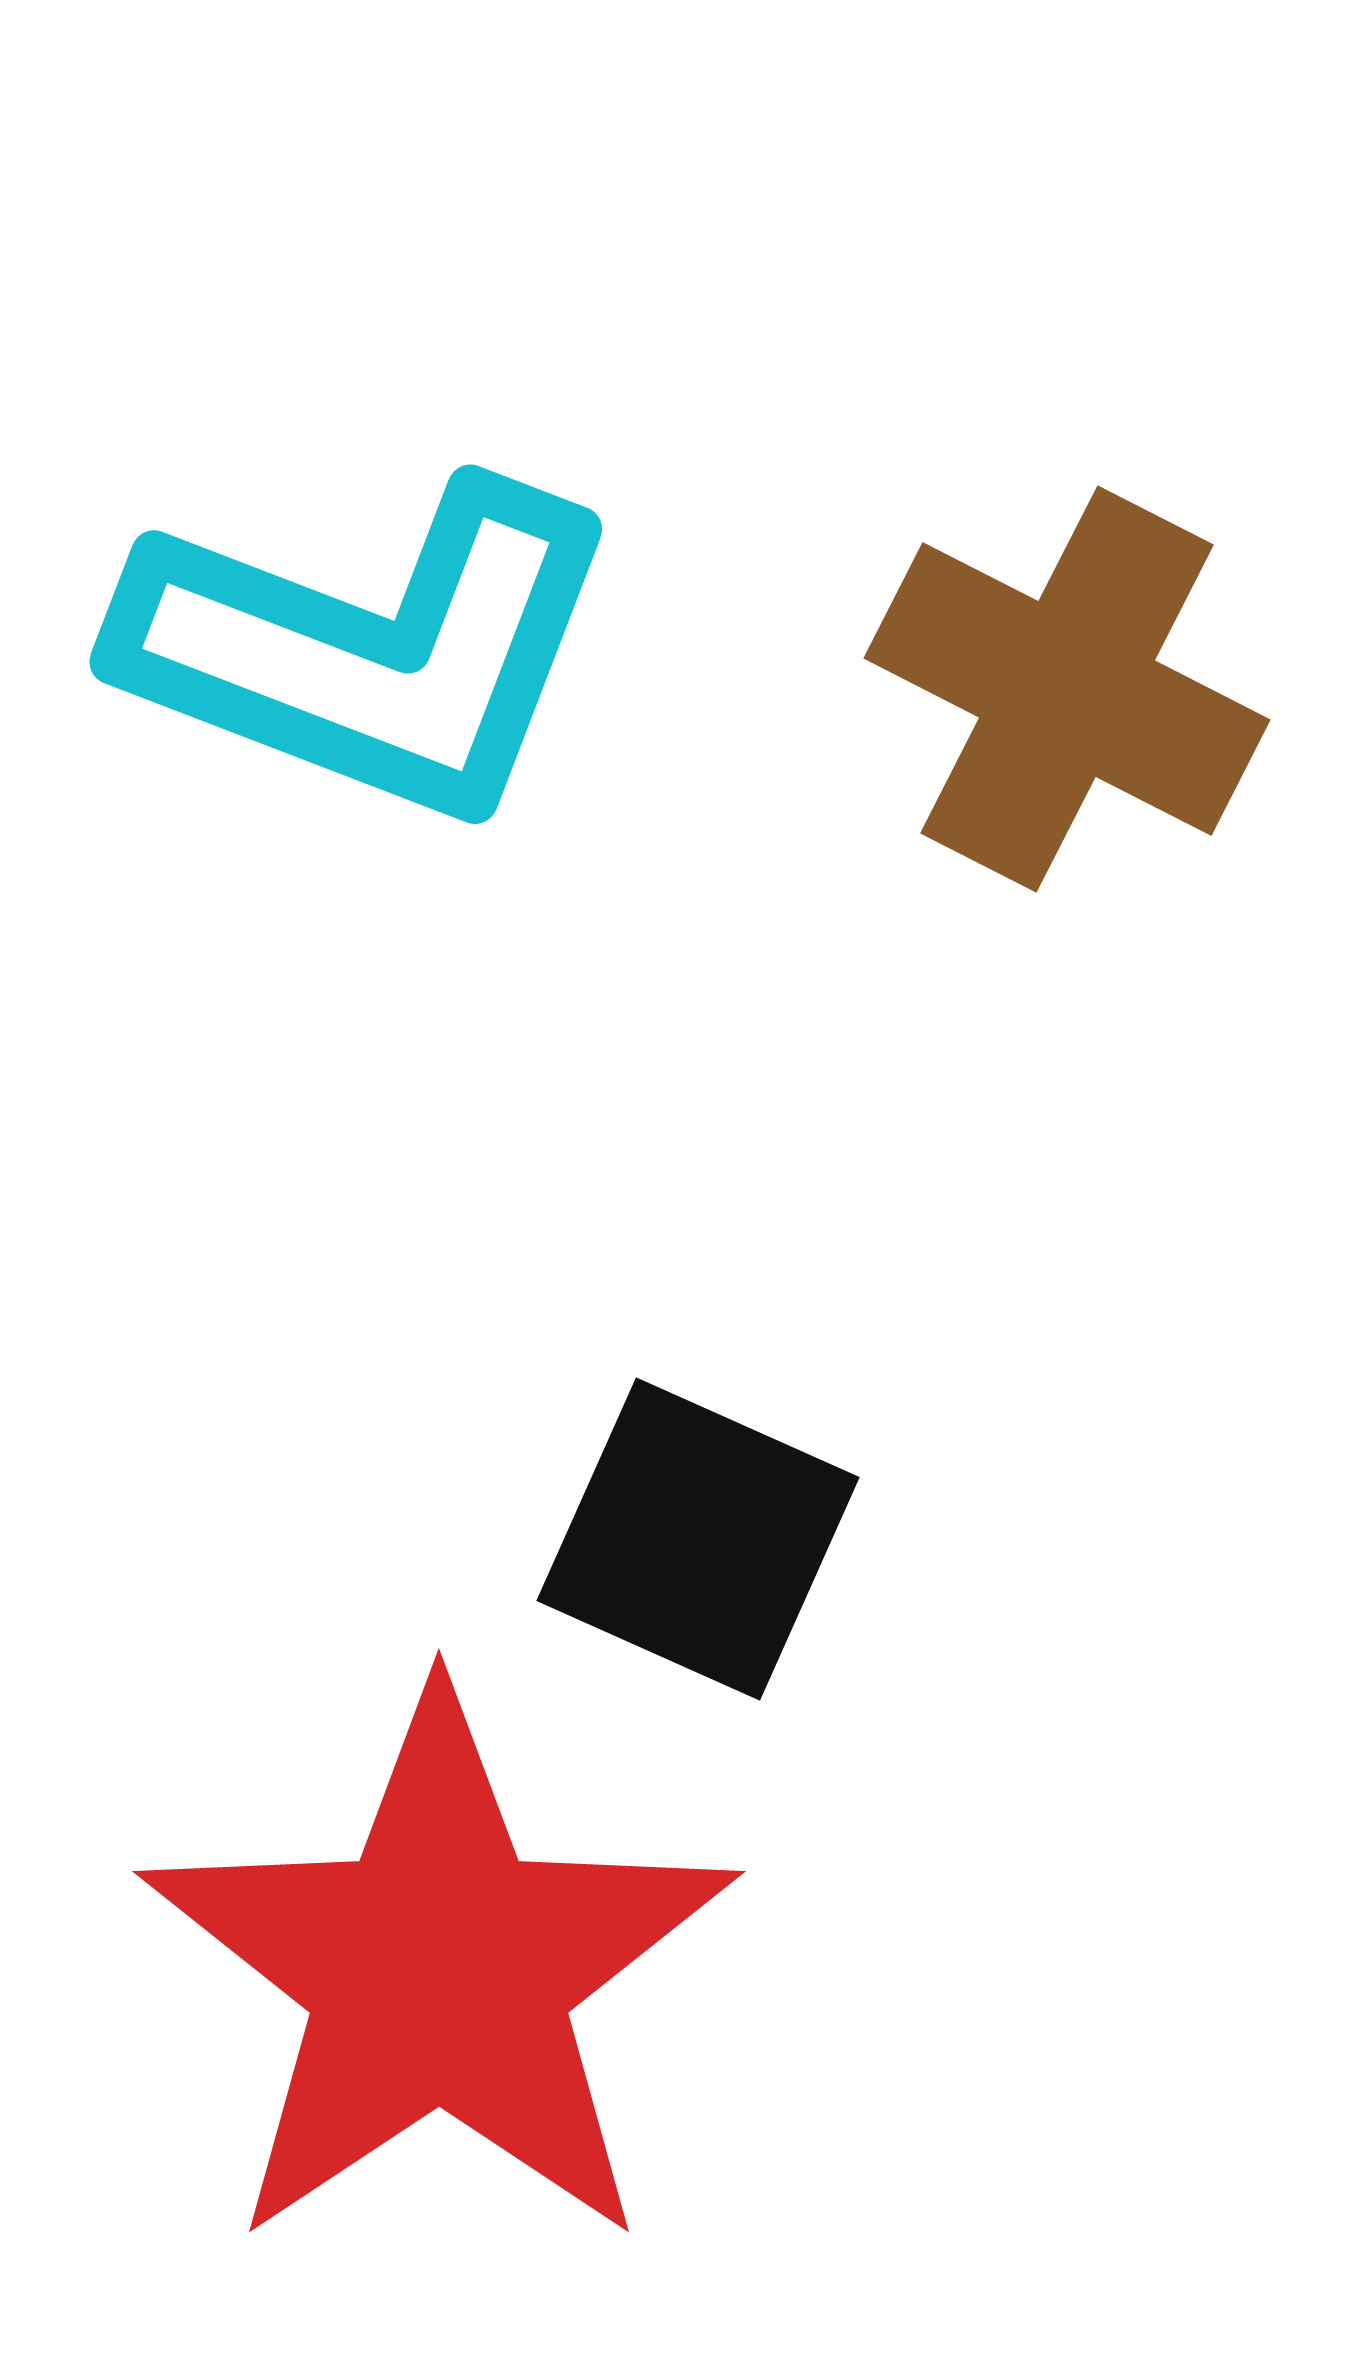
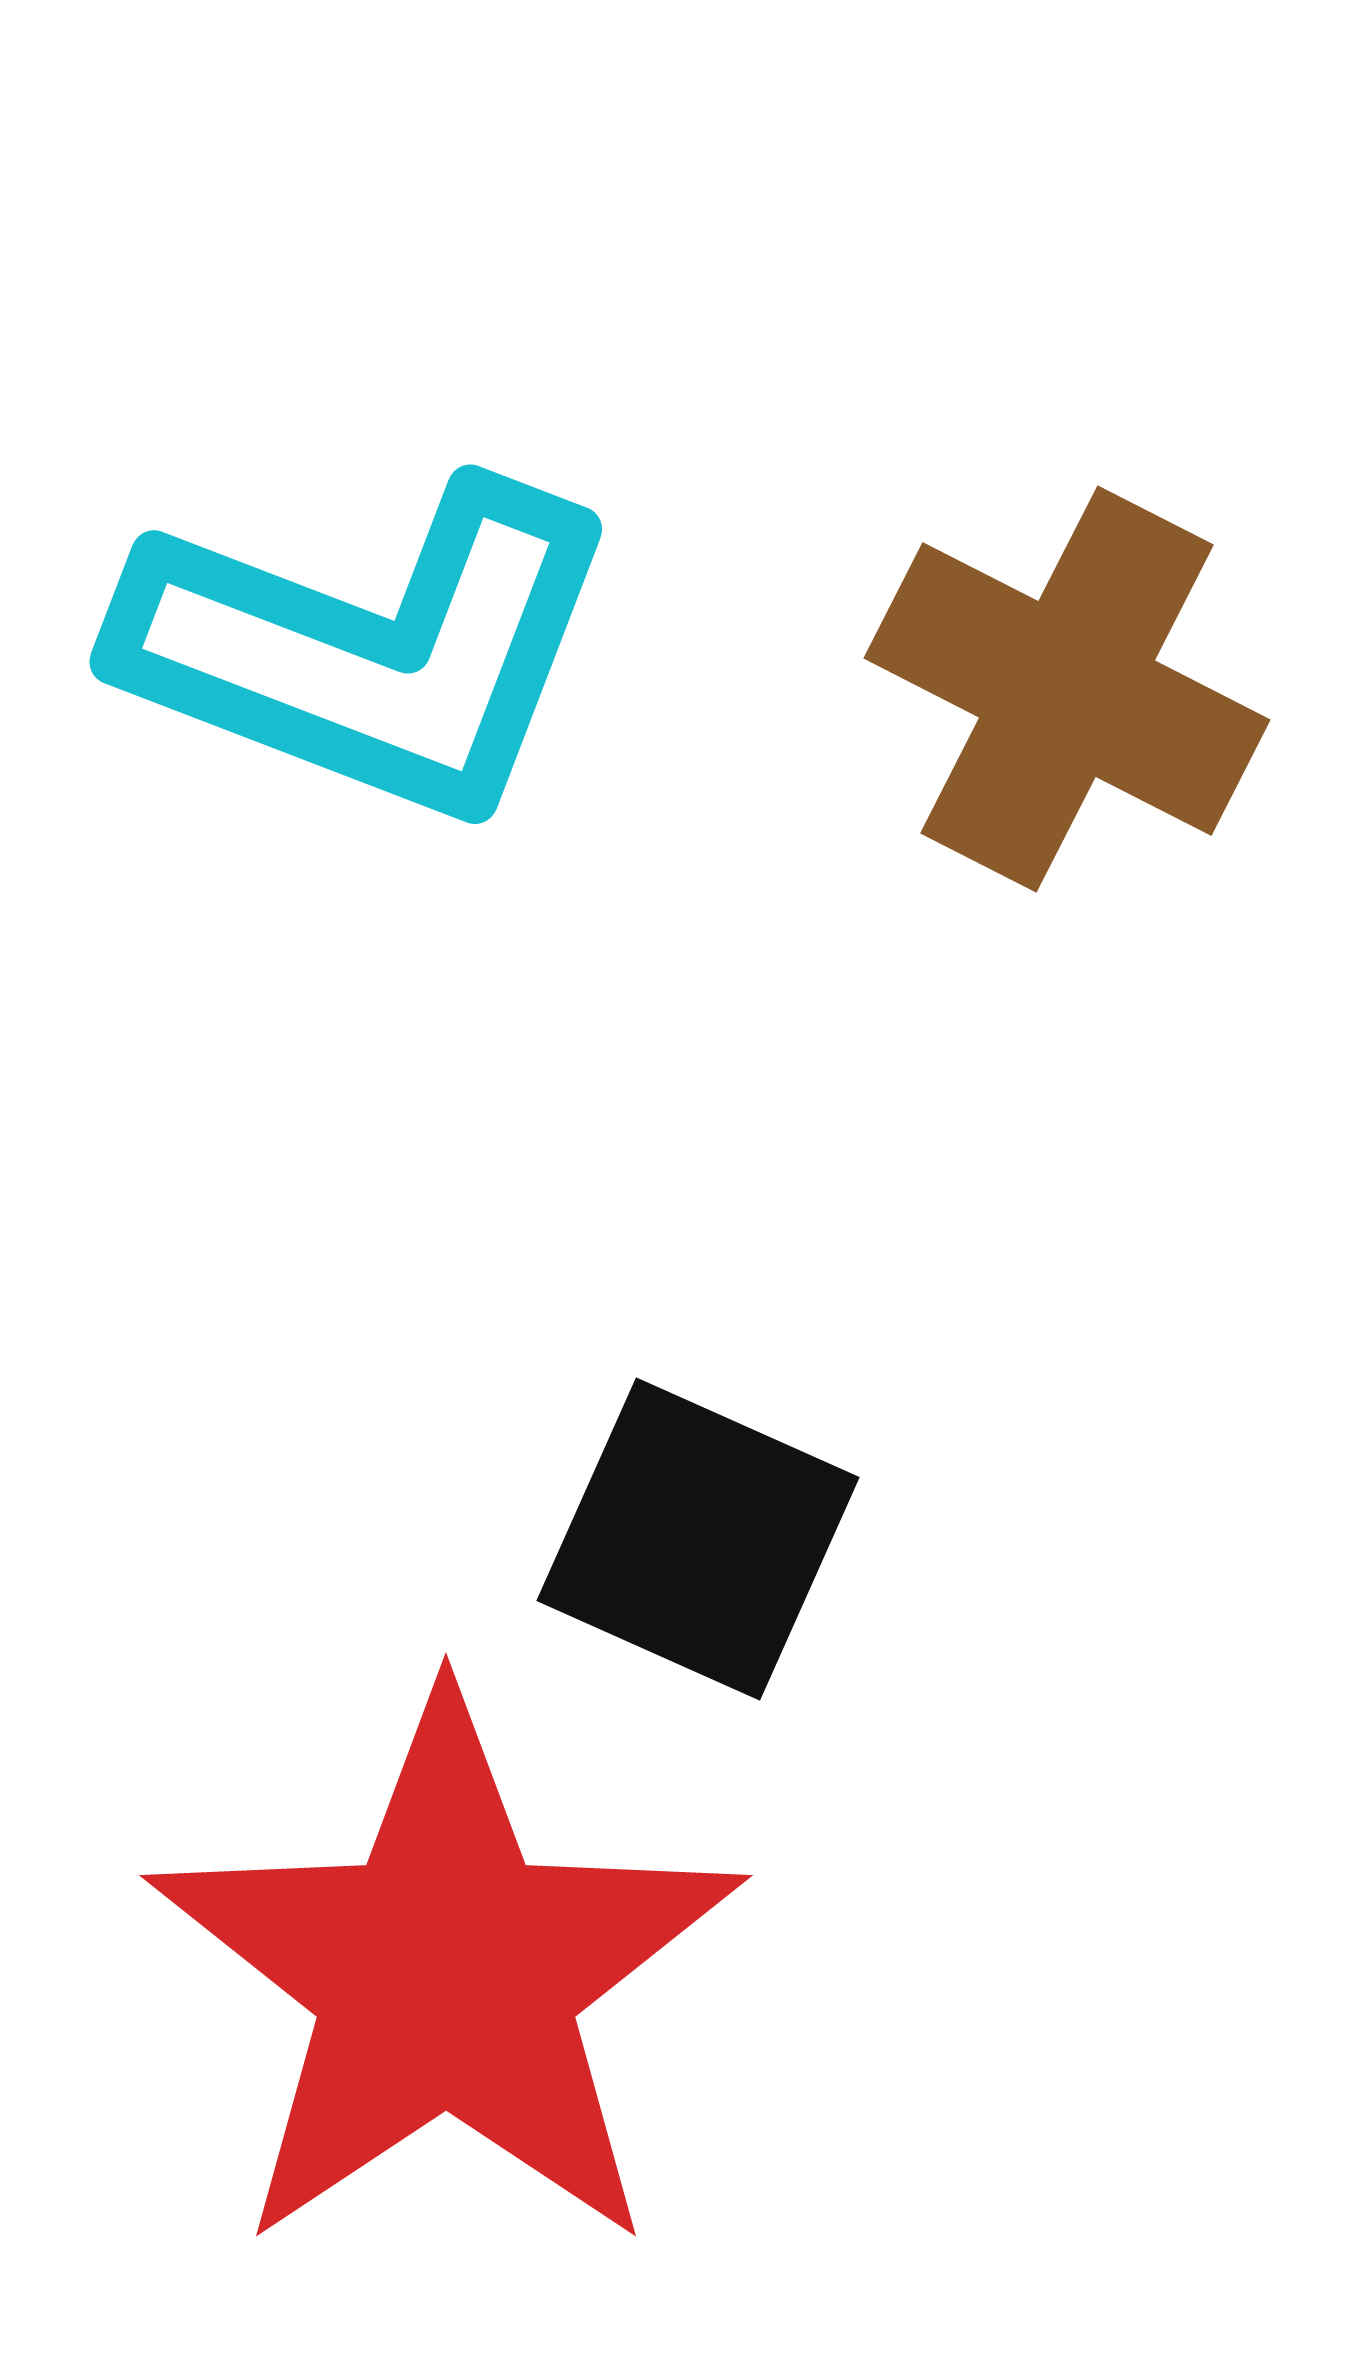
red star: moved 7 px right, 4 px down
